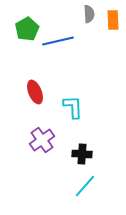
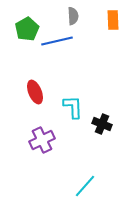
gray semicircle: moved 16 px left, 2 px down
blue line: moved 1 px left
purple cross: rotated 10 degrees clockwise
black cross: moved 20 px right, 30 px up; rotated 18 degrees clockwise
